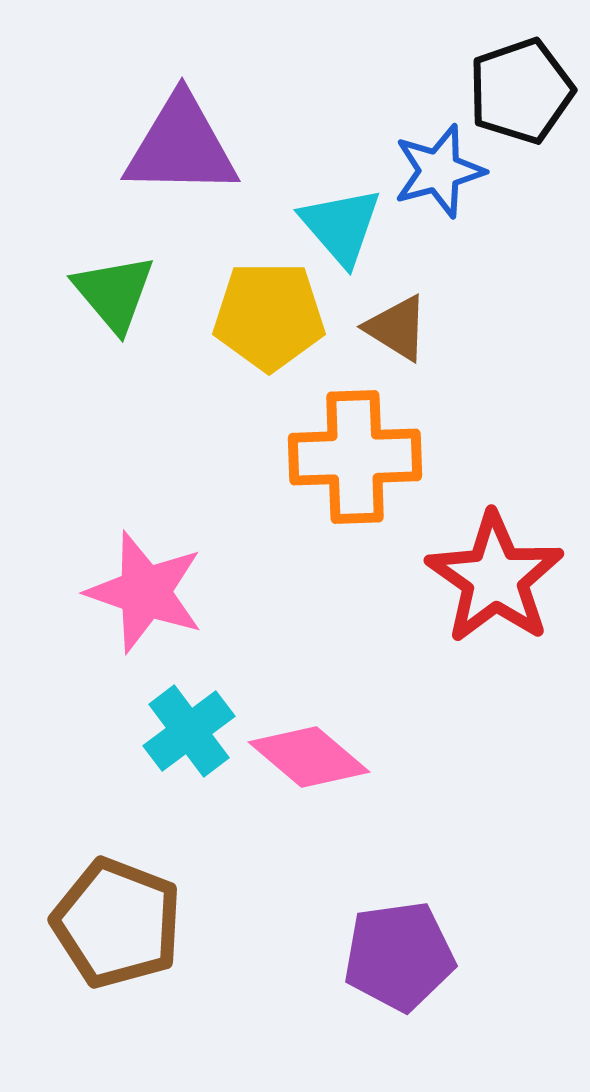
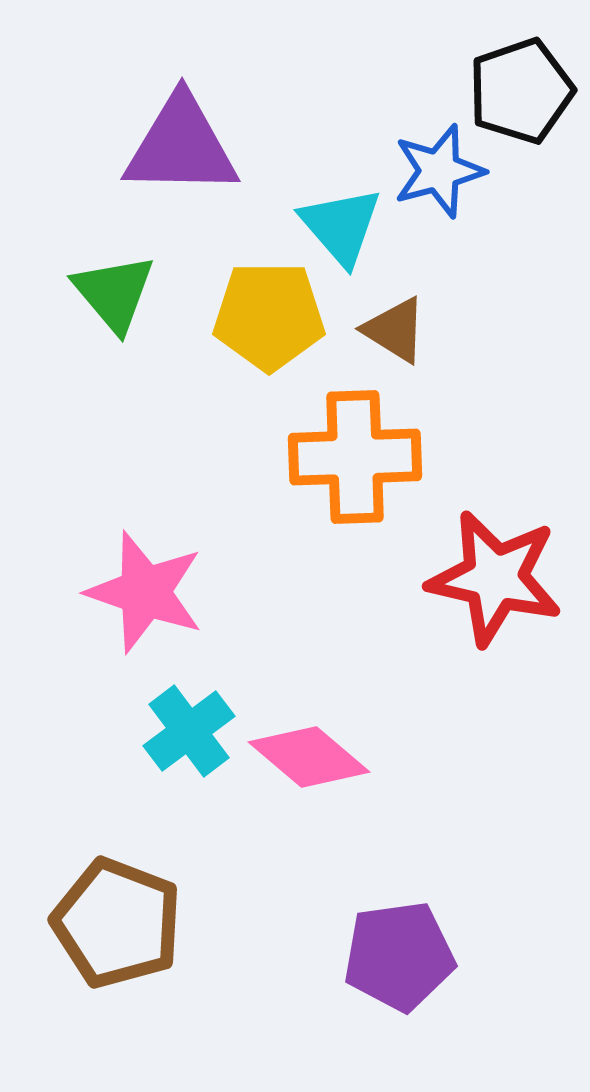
brown triangle: moved 2 px left, 2 px down
red star: rotated 22 degrees counterclockwise
